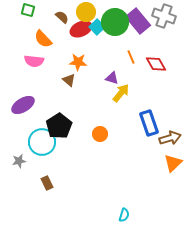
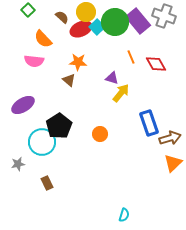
green square: rotated 32 degrees clockwise
gray star: moved 1 px left, 3 px down
